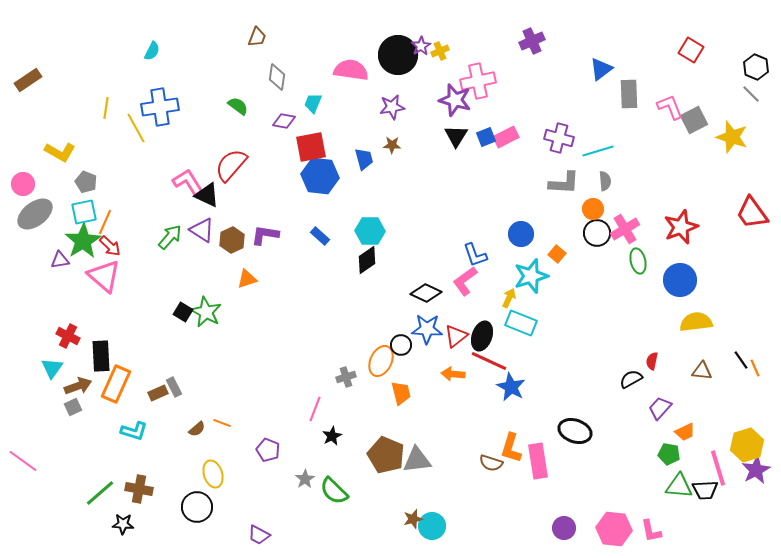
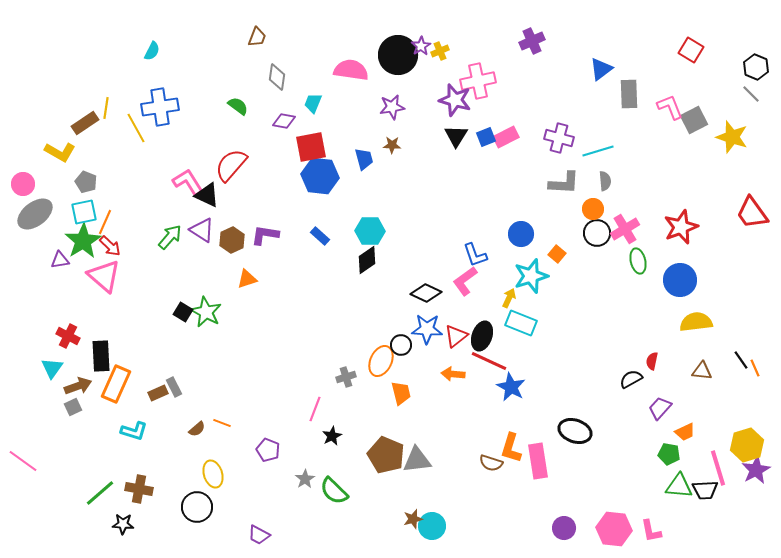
brown rectangle at (28, 80): moved 57 px right, 43 px down
